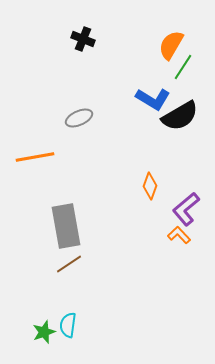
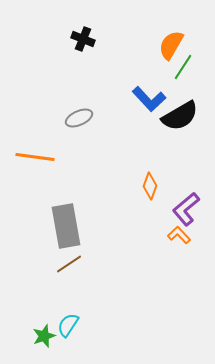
blue L-shape: moved 4 px left; rotated 16 degrees clockwise
orange line: rotated 18 degrees clockwise
cyan semicircle: rotated 25 degrees clockwise
green star: moved 4 px down
